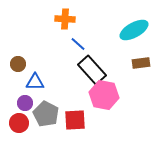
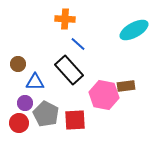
brown rectangle: moved 15 px left, 23 px down
black rectangle: moved 23 px left
